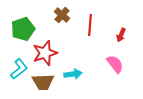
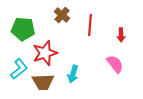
green pentagon: rotated 25 degrees clockwise
red arrow: rotated 24 degrees counterclockwise
cyan arrow: rotated 114 degrees clockwise
